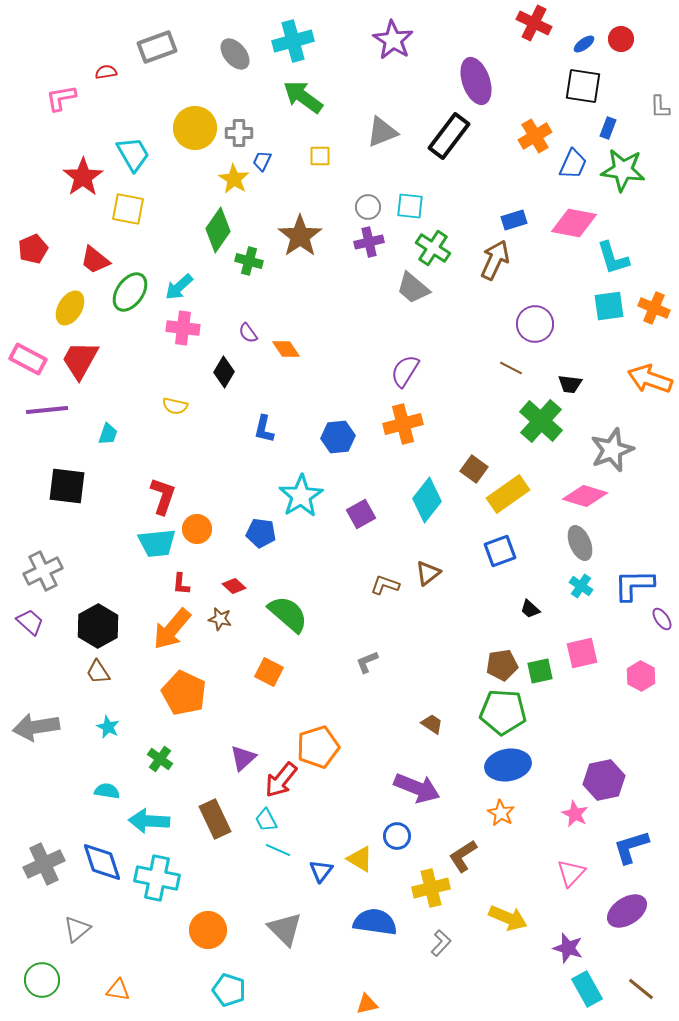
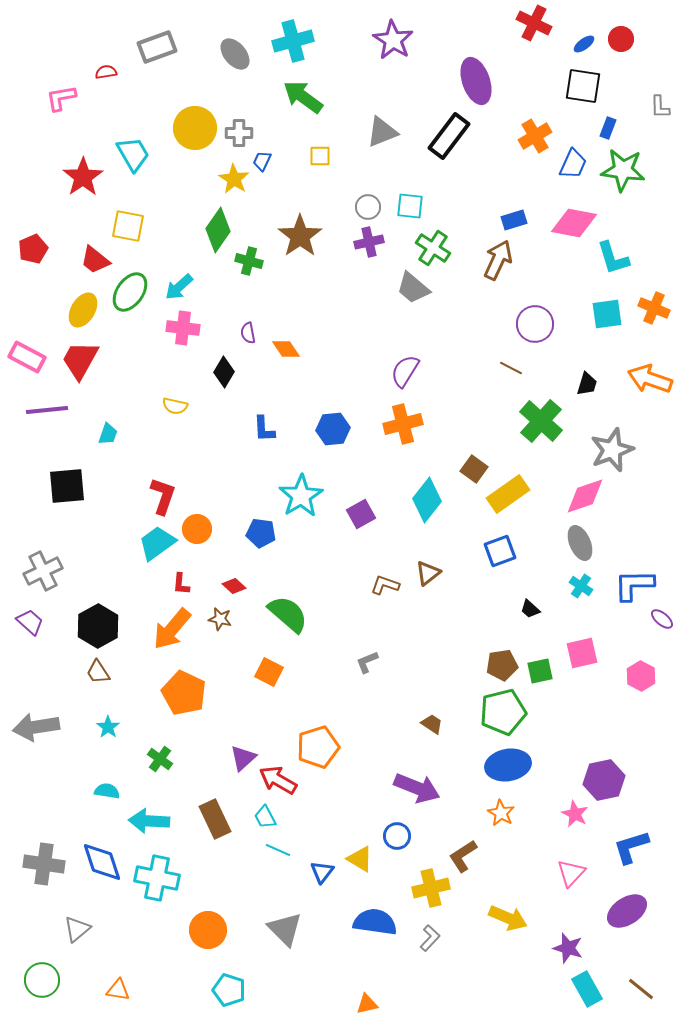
yellow square at (128, 209): moved 17 px down
brown arrow at (495, 260): moved 3 px right
cyan square at (609, 306): moved 2 px left, 8 px down
yellow ellipse at (70, 308): moved 13 px right, 2 px down
purple semicircle at (248, 333): rotated 25 degrees clockwise
pink rectangle at (28, 359): moved 1 px left, 2 px up
black trapezoid at (570, 384): moved 17 px right; rotated 80 degrees counterclockwise
blue L-shape at (264, 429): rotated 16 degrees counterclockwise
blue hexagon at (338, 437): moved 5 px left, 8 px up
black square at (67, 486): rotated 12 degrees counterclockwise
pink diamond at (585, 496): rotated 36 degrees counterclockwise
cyan trapezoid at (157, 543): rotated 150 degrees clockwise
purple ellipse at (662, 619): rotated 15 degrees counterclockwise
green pentagon at (503, 712): rotated 18 degrees counterclockwise
cyan star at (108, 727): rotated 10 degrees clockwise
red arrow at (281, 780): moved 3 px left; rotated 81 degrees clockwise
cyan trapezoid at (266, 820): moved 1 px left, 3 px up
gray cross at (44, 864): rotated 33 degrees clockwise
blue triangle at (321, 871): moved 1 px right, 1 px down
gray L-shape at (441, 943): moved 11 px left, 5 px up
